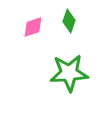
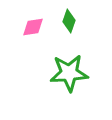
pink diamond: rotated 10 degrees clockwise
